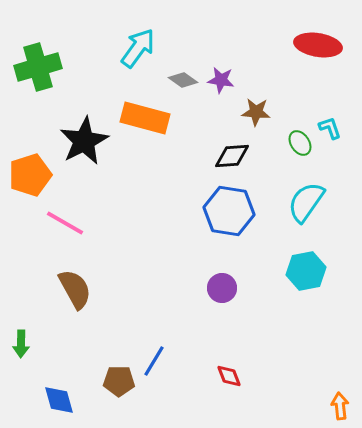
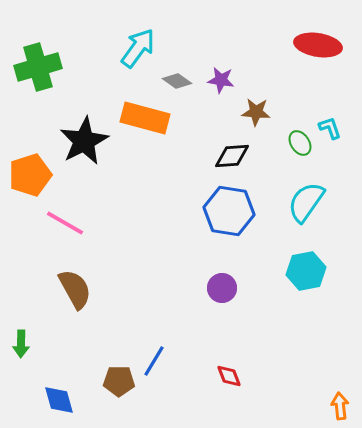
gray diamond: moved 6 px left, 1 px down
